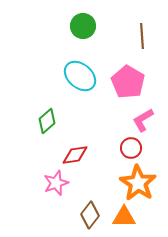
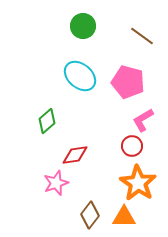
brown line: rotated 50 degrees counterclockwise
pink pentagon: rotated 16 degrees counterclockwise
red circle: moved 1 px right, 2 px up
